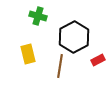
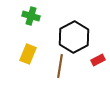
green cross: moved 7 px left
yellow rectangle: rotated 36 degrees clockwise
